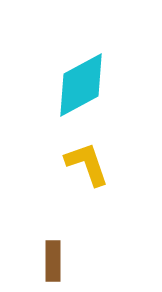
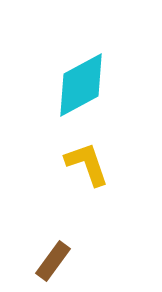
brown rectangle: rotated 36 degrees clockwise
